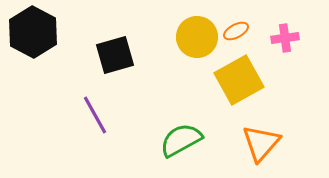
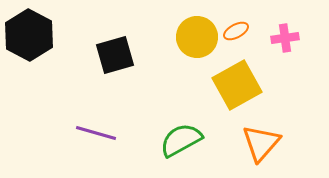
black hexagon: moved 4 px left, 3 px down
yellow square: moved 2 px left, 5 px down
purple line: moved 1 px right, 18 px down; rotated 45 degrees counterclockwise
